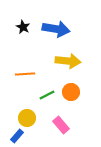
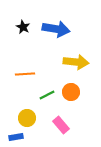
yellow arrow: moved 8 px right, 1 px down
blue rectangle: moved 1 px left, 1 px down; rotated 40 degrees clockwise
